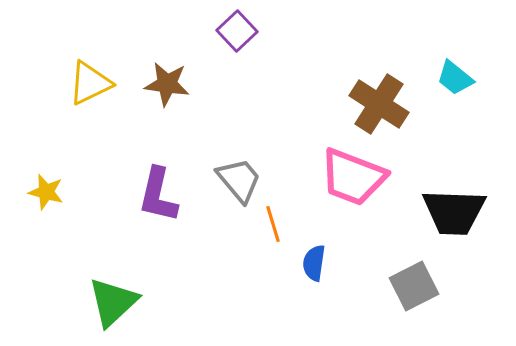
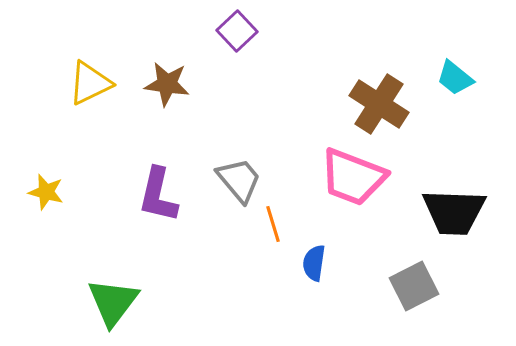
green triangle: rotated 10 degrees counterclockwise
